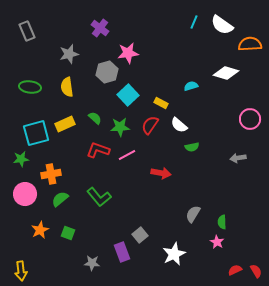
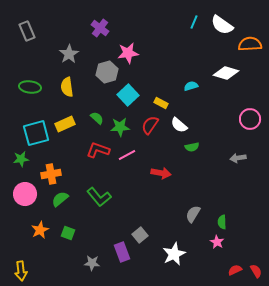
gray star at (69, 54): rotated 18 degrees counterclockwise
green semicircle at (95, 118): moved 2 px right
